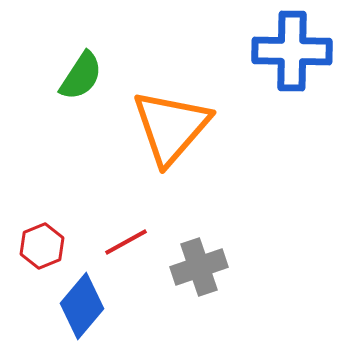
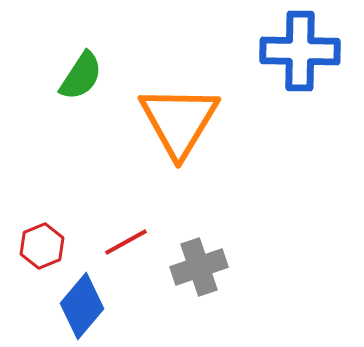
blue cross: moved 8 px right
orange triangle: moved 8 px right, 6 px up; rotated 10 degrees counterclockwise
